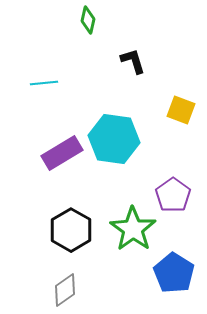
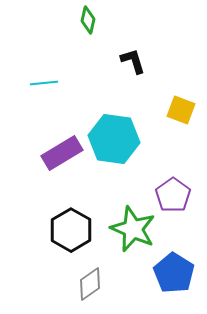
green star: rotated 12 degrees counterclockwise
gray diamond: moved 25 px right, 6 px up
